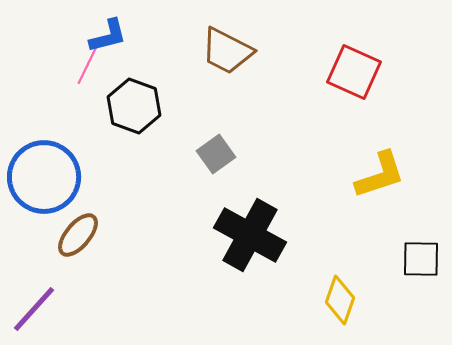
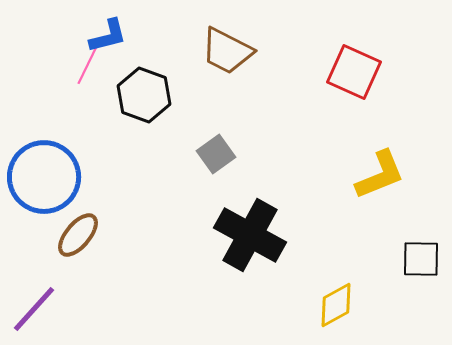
black hexagon: moved 10 px right, 11 px up
yellow L-shape: rotated 4 degrees counterclockwise
yellow diamond: moved 4 px left, 5 px down; rotated 42 degrees clockwise
